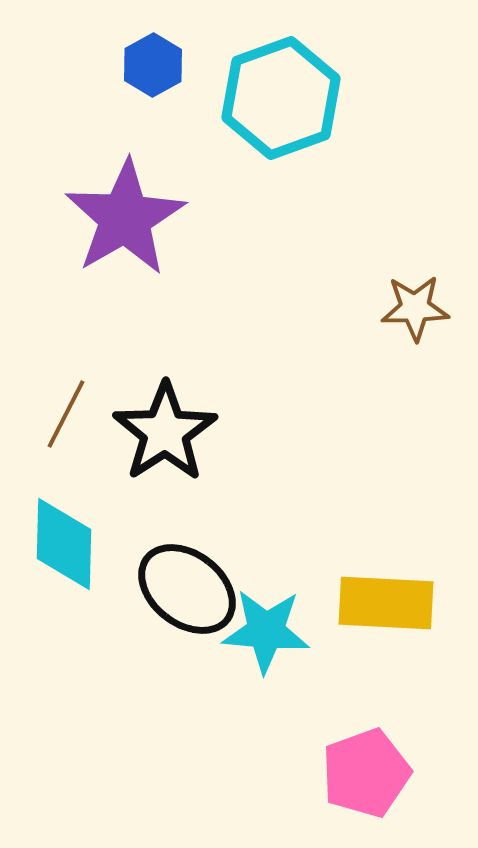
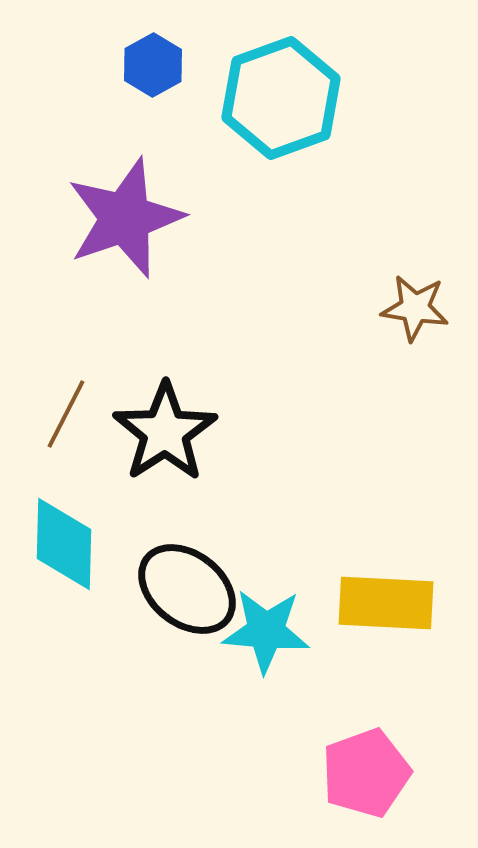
purple star: rotated 11 degrees clockwise
brown star: rotated 10 degrees clockwise
